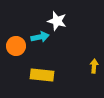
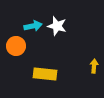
white star: moved 5 px down
cyan arrow: moved 7 px left, 11 px up
yellow rectangle: moved 3 px right, 1 px up
